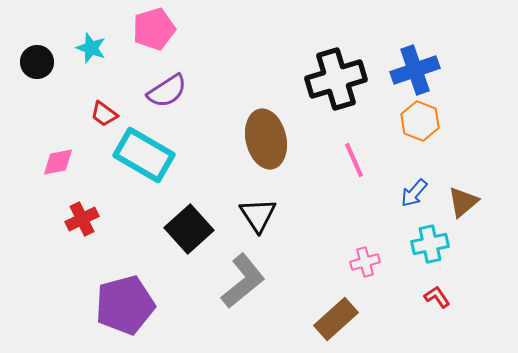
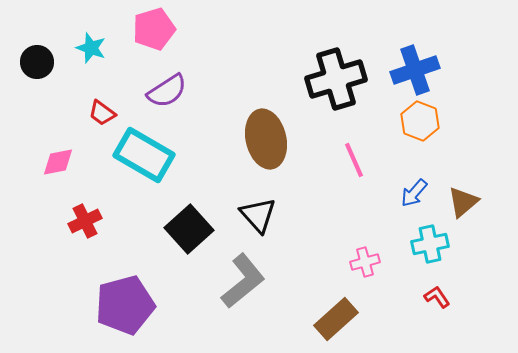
red trapezoid: moved 2 px left, 1 px up
black triangle: rotated 9 degrees counterclockwise
red cross: moved 3 px right, 2 px down
